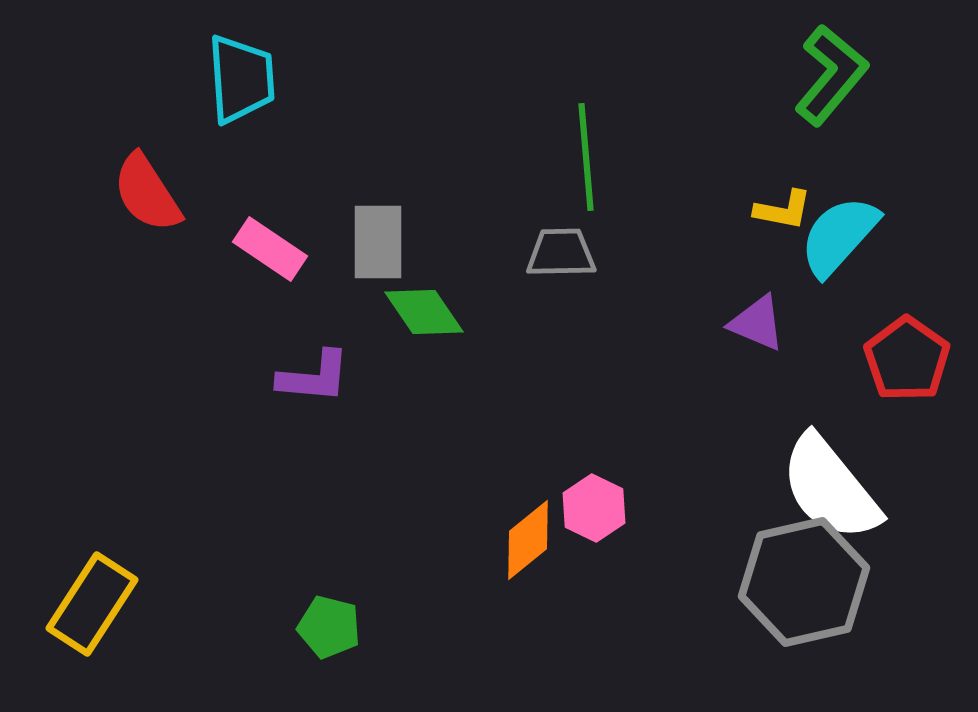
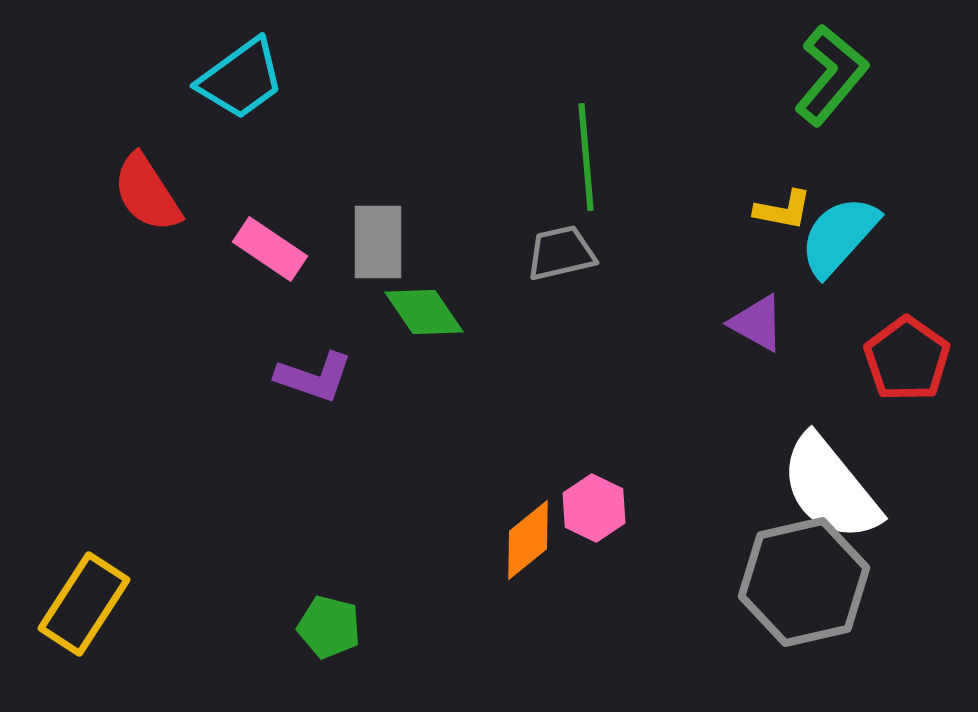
cyan trapezoid: rotated 58 degrees clockwise
gray trapezoid: rotated 12 degrees counterclockwise
purple triangle: rotated 6 degrees clockwise
purple L-shape: rotated 14 degrees clockwise
yellow rectangle: moved 8 px left
